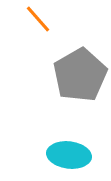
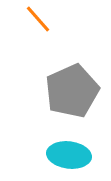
gray pentagon: moved 8 px left, 16 px down; rotated 6 degrees clockwise
